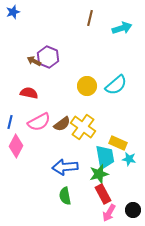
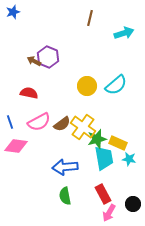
cyan arrow: moved 2 px right, 5 px down
blue line: rotated 32 degrees counterclockwise
pink diamond: rotated 70 degrees clockwise
cyan trapezoid: moved 1 px left, 1 px down
green star: moved 2 px left, 35 px up
black circle: moved 6 px up
